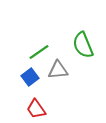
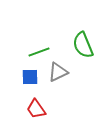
green line: rotated 15 degrees clockwise
gray triangle: moved 2 px down; rotated 20 degrees counterclockwise
blue square: rotated 36 degrees clockwise
